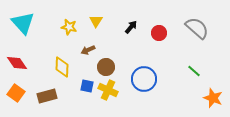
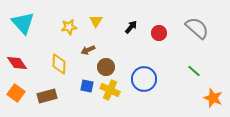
yellow star: rotated 21 degrees counterclockwise
yellow diamond: moved 3 px left, 3 px up
yellow cross: moved 2 px right
